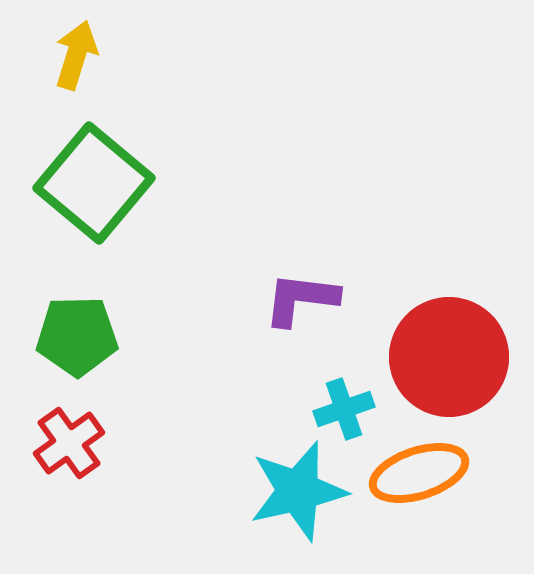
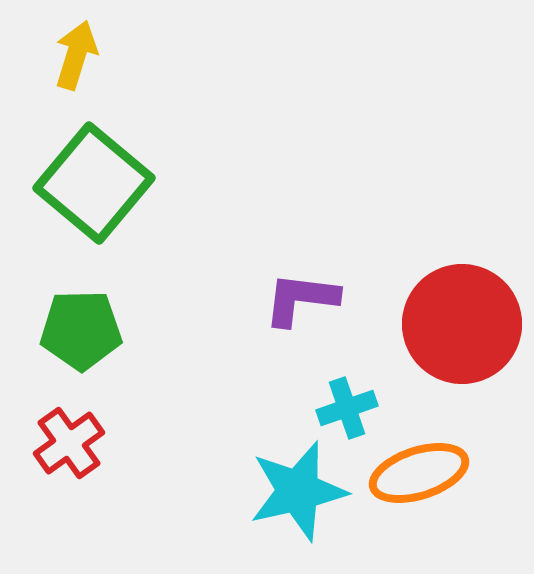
green pentagon: moved 4 px right, 6 px up
red circle: moved 13 px right, 33 px up
cyan cross: moved 3 px right, 1 px up
